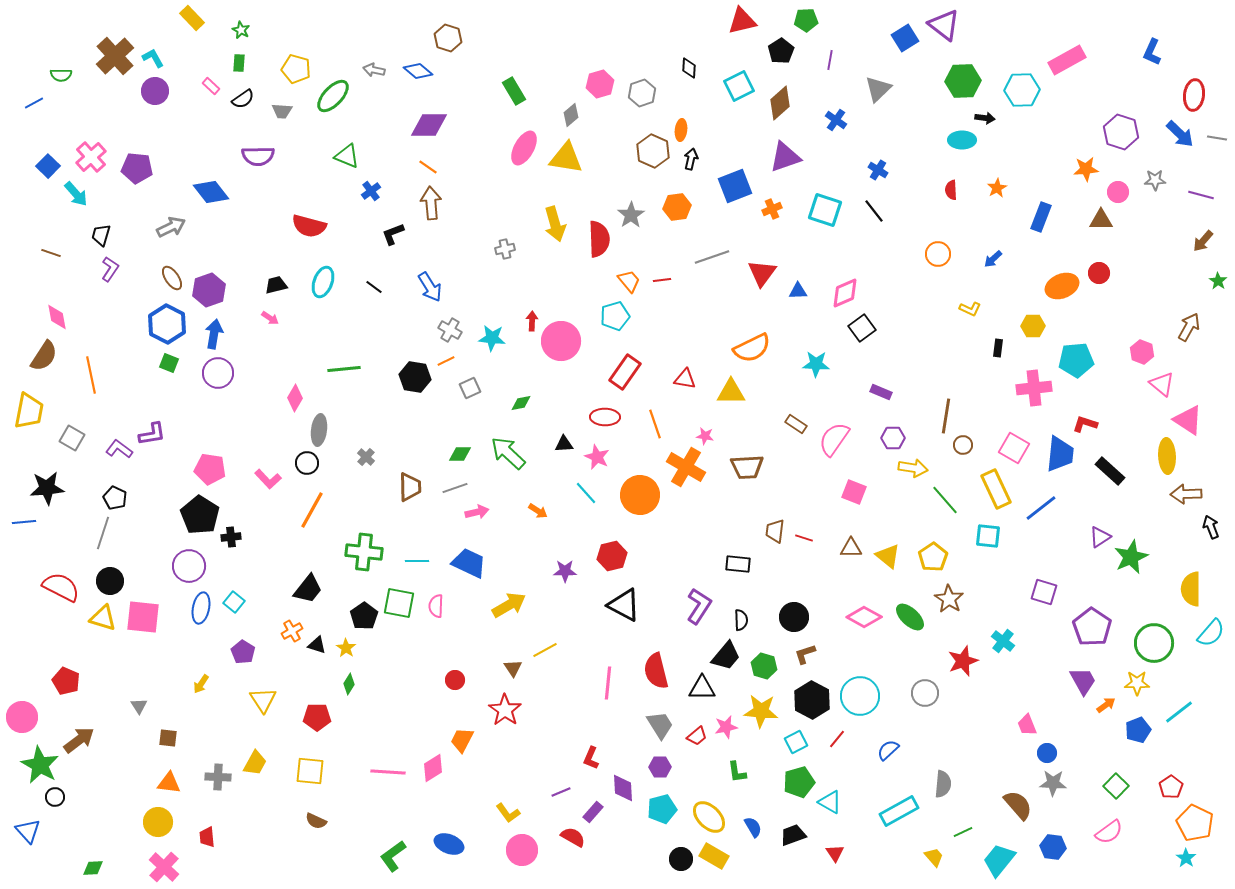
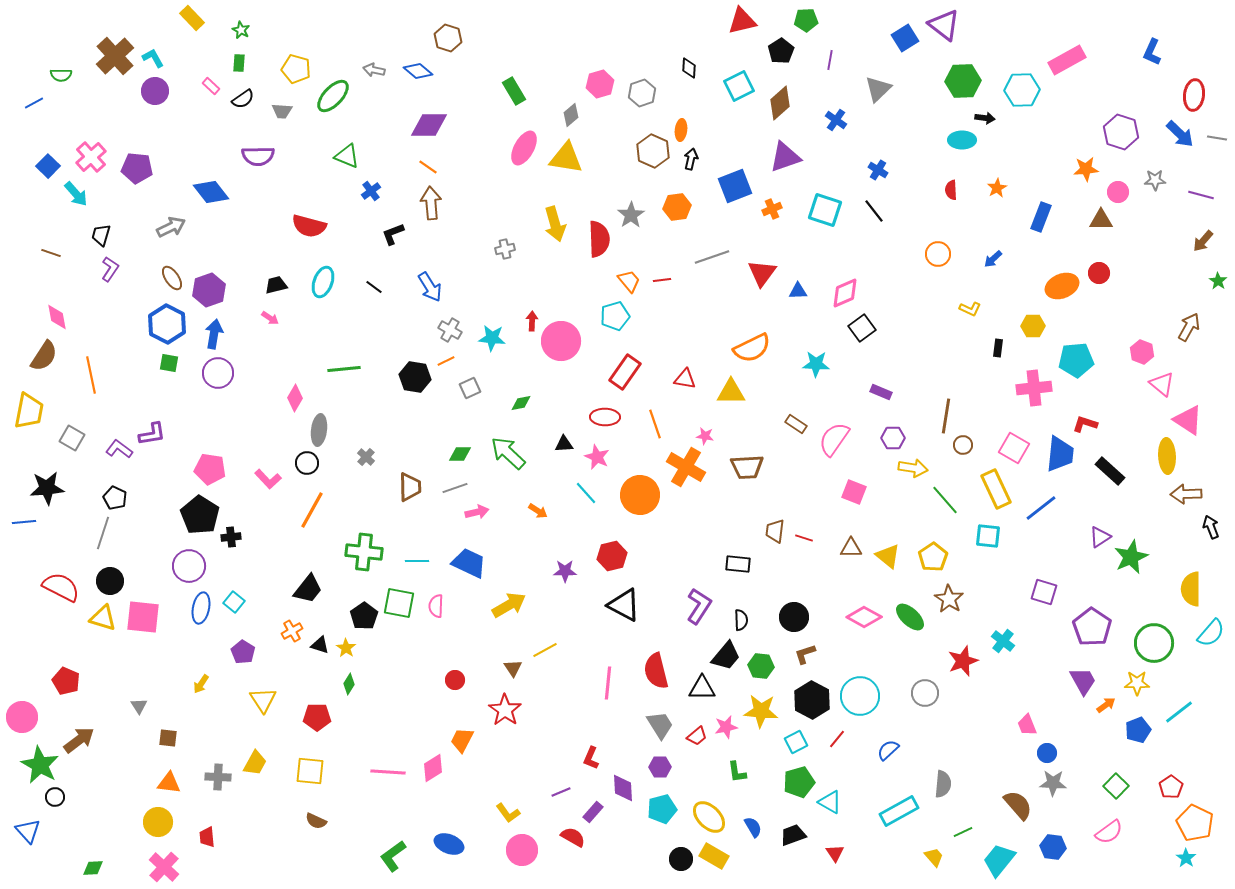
green square at (169, 363): rotated 12 degrees counterclockwise
black triangle at (317, 645): moved 3 px right
green hexagon at (764, 666): moved 3 px left; rotated 10 degrees counterclockwise
